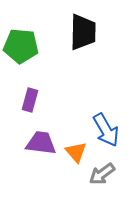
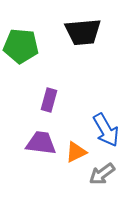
black trapezoid: rotated 84 degrees clockwise
purple rectangle: moved 19 px right
orange triangle: rotated 45 degrees clockwise
